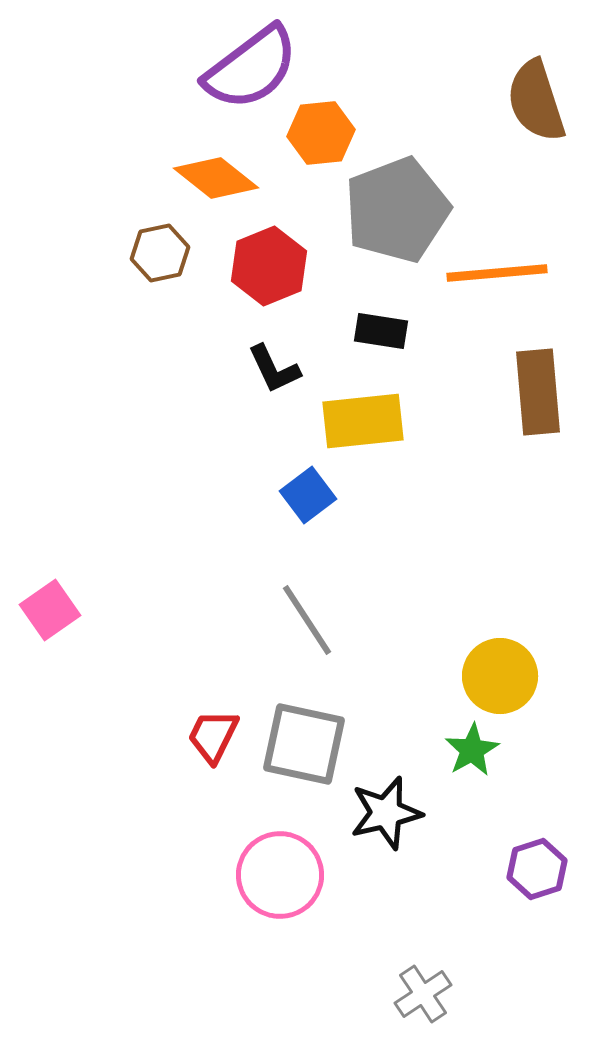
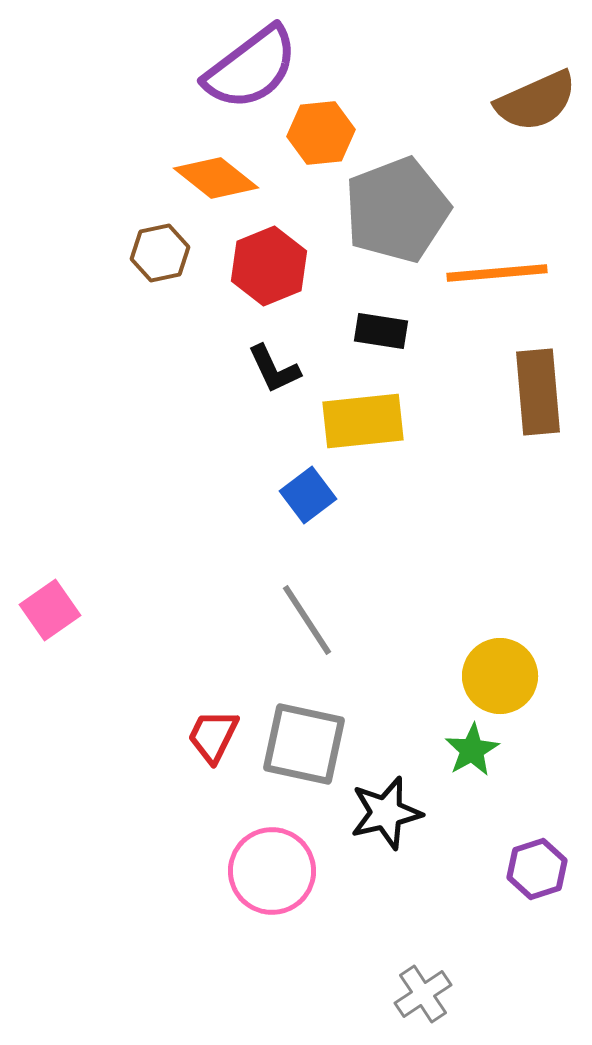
brown semicircle: rotated 96 degrees counterclockwise
pink circle: moved 8 px left, 4 px up
